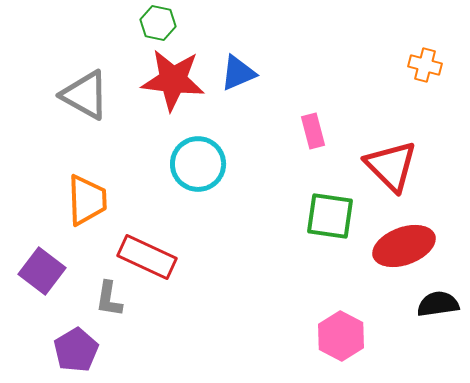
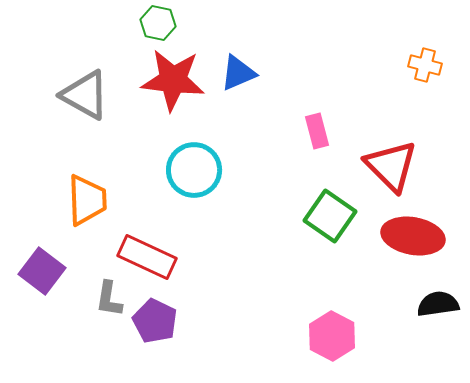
pink rectangle: moved 4 px right
cyan circle: moved 4 px left, 6 px down
green square: rotated 27 degrees clockwise
red ellipse: moved 9 px right, 10 px up; rotated 30 degrees clockwise
pink hexagon: moved 9 px left
purple pentagon: moved 79 px right, 29 px up; rotated 15 degrees counterclockwise
